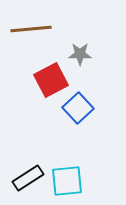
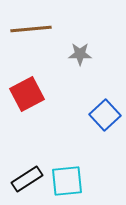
red square: moved 24 px left, 14 px down
blue square: moved 27 px right, 7 px down
black rectangle: moved 1 px left, 1 px down
